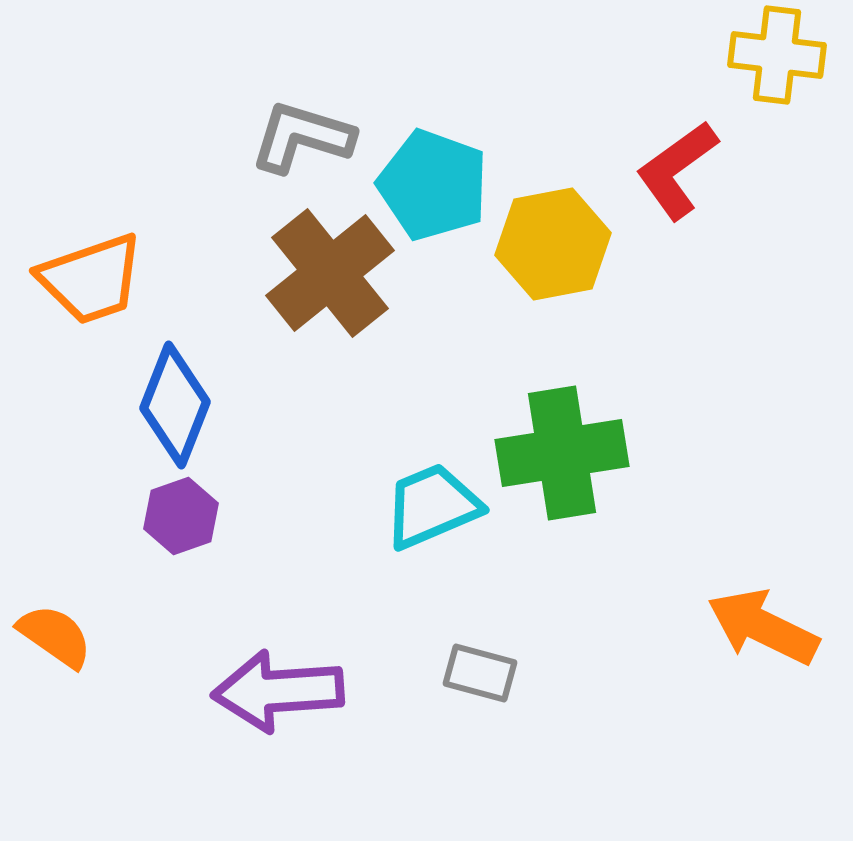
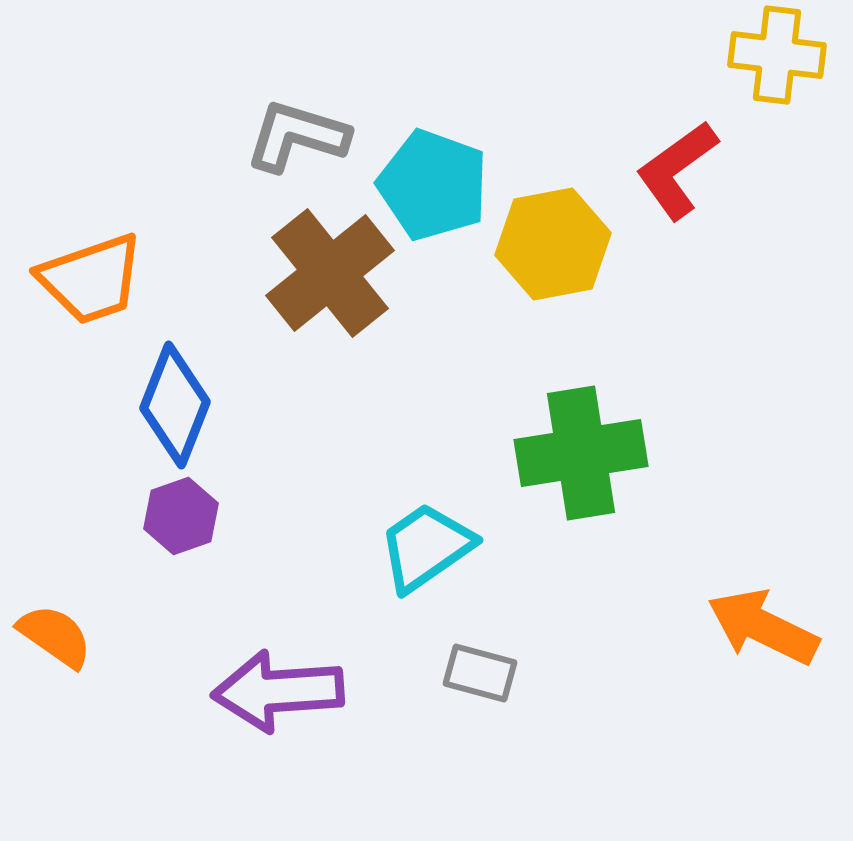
gray L-shape: moved 5 px left, 1 px up
green cross: moved 19 px right
cyan trapezoid: moved 6 px left, 41 px down; rotated 12 degrees counterclockwise
